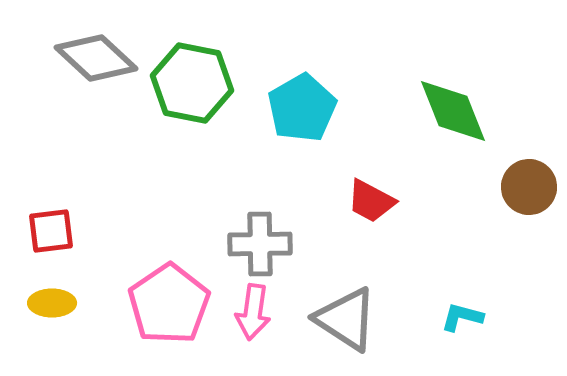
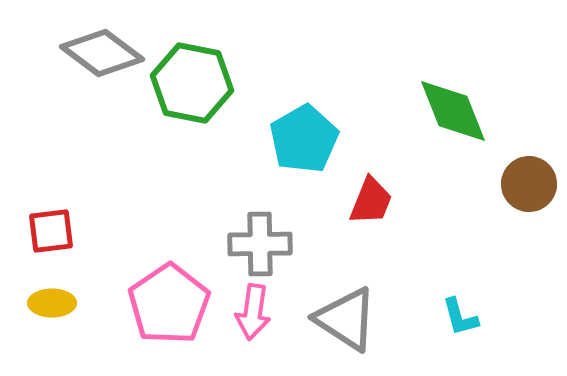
gray diamond: moved 6 px right, 5 px up; rotated 6 degrees counterclockwise
cyan pentagon: moved 2 px right, 31 px down
brown circle: moved 3 px up
red trapezoid: rotated 96 degrees counterclockwise
cyan L-shape: moved 2 px left; rotated 120 degrees counterclockwise
